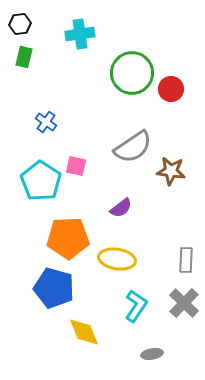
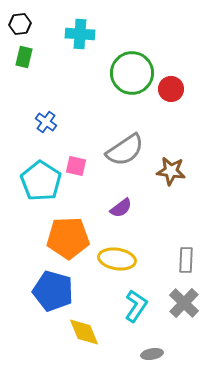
cyan cross: rotated 12 degrees clockwise
gray semicircle: moved 8 px left, 3 px down
blue pentagon: moved 1 px left, 3 px down
